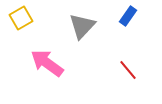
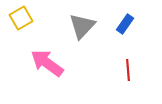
blue rectangle: moved 3 px left, 8 px down
red line: rotated 35 degrees clockwise
